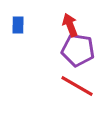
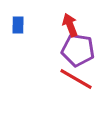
red line: moved 1 px left, 7 px up
